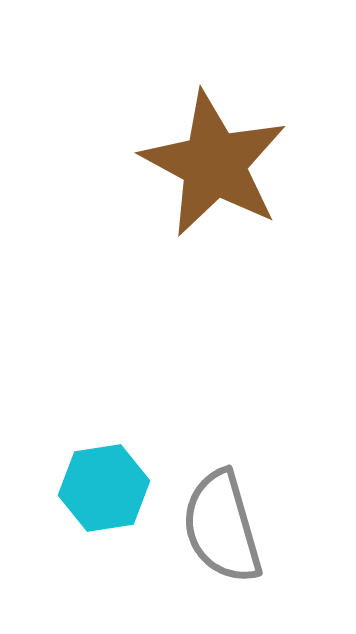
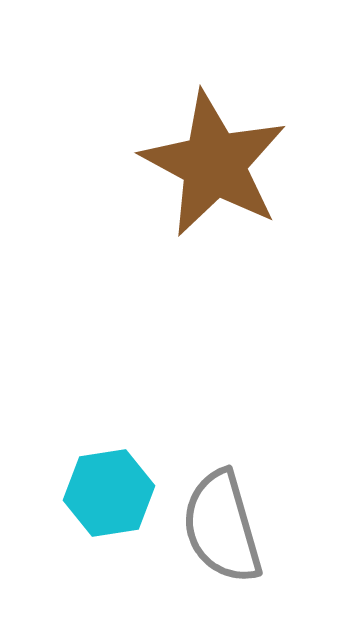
cyan hexagon: moved 5 px right, 5 px down
